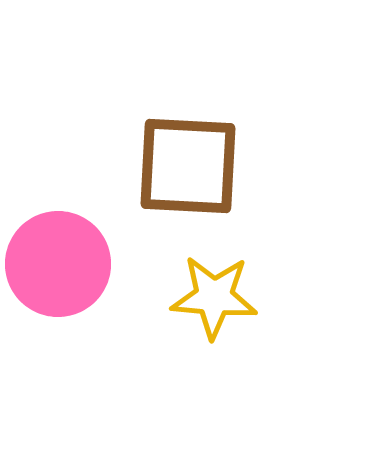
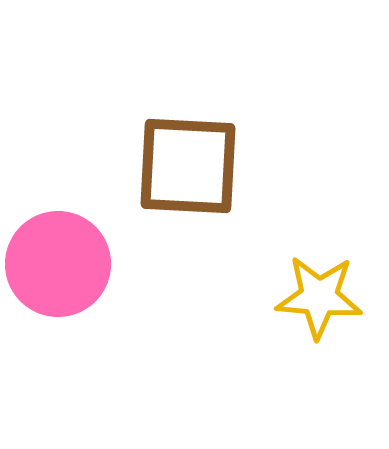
yellow star: moved 105 px right
